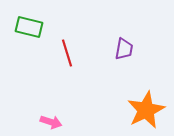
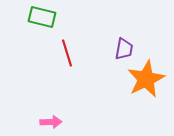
green rectangle: moved 13 px right, 10 px up
orange star: moved 31 px up
pink arrow: rotated 20 degrees counterclockwise
